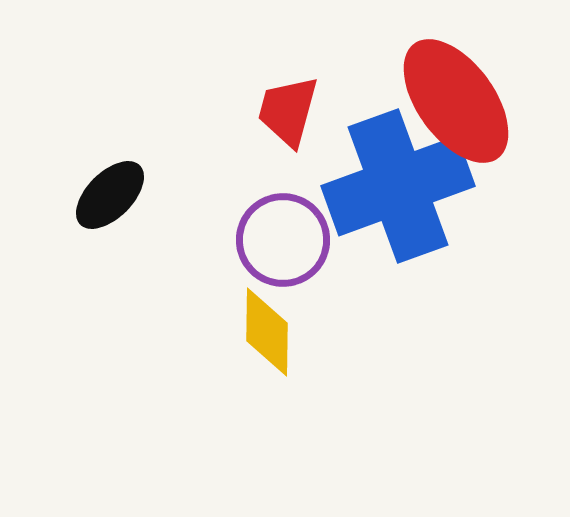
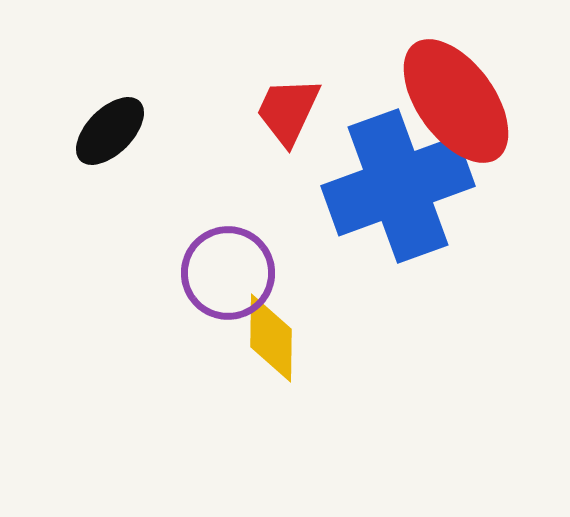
red trapezoid: rotated 10 degrees clockwise
black ellipse: moved 64 px up
purple circle: moved 55 px left, 33 px down
yellow diamond: moved 4 px right, 6 px down
